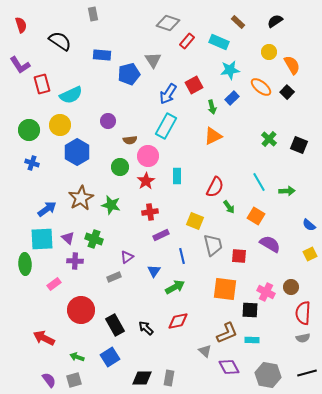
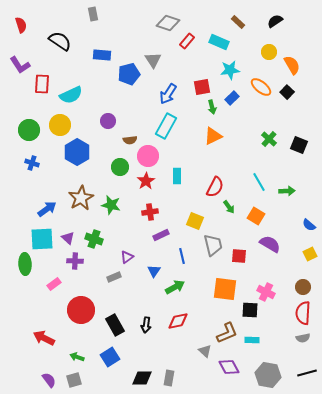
red rectangle at (42, 84): rotated 18 degrees clockwise
red square at (194, 85): moved 8 px right, 2 px down; rotated 18 degrees clockwise
brown circle at (291, 287): moved 12 px right
black arrow at (146, 328): moved 3 px up; rotated 126 degrees counterclockwise
